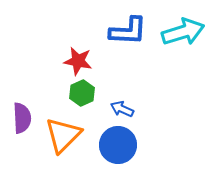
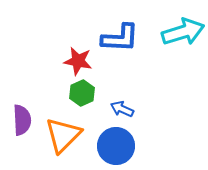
blue L-shape: moved 8 px left, 7 px down
purple semicircle: moved 2 px down
blue circle: moved 2 px left, 1 px down
